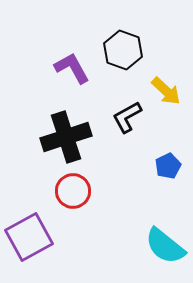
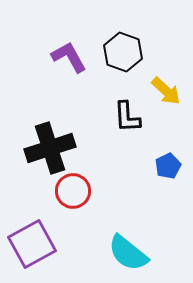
black hexagon: moved 2 px down
purple L-shape: moved 3 px left, 11 px up
black L-shape: rotated 64 degrees counterclockwise
black cross: moved 16 px left, 11 px down
purple square: moved 3 px right, 7 px down
cyan semicircle: moved 37 px left, 7 px down
